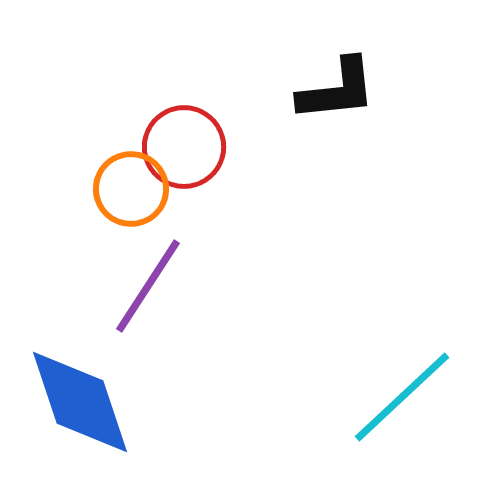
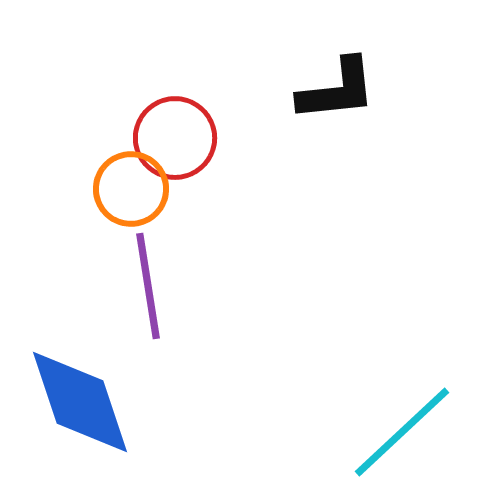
red circle: moved 9 px left, 9 px up
purple line: rotated 42 degrees counterclockwise
cyan line: moved 35 px down
